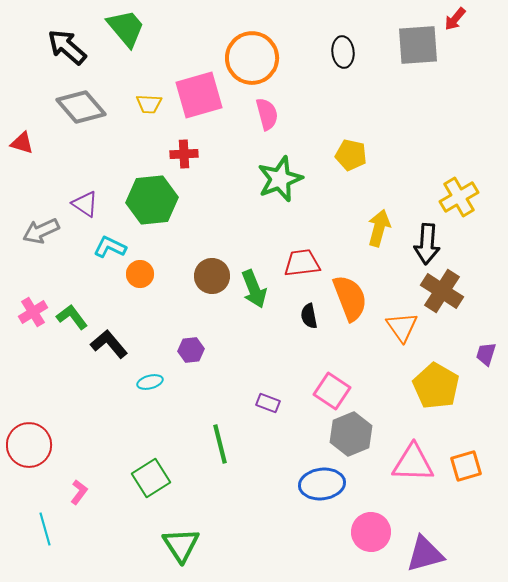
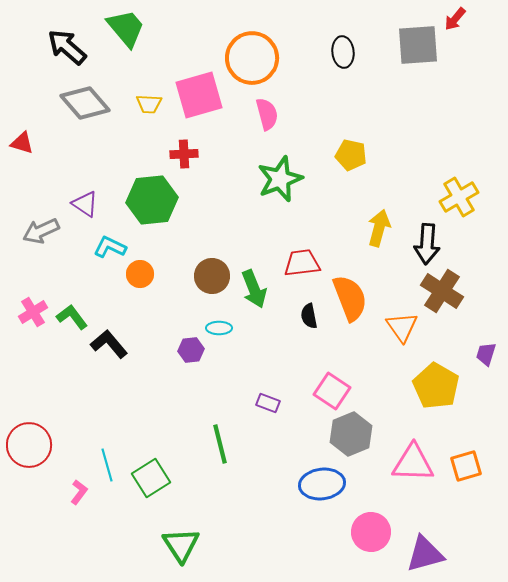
gray diamond at (81, 107): moved 4 px right, 4 px up
cyan ellipse at (150, 382): moved 69 px right, 54 px up; rotated 15 degrees clockwise
cyan line at (45, 529): moved 62 px right, 64 px up
